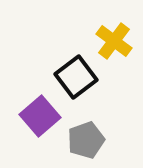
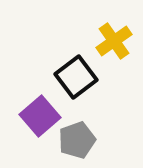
yellow cross: rotated 18 degrees clockwise
gray pentagon: moved 9 px left
